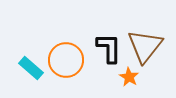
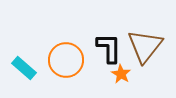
cyan rectangle: moved 7 px left
orange star: moved 8 px left, 3 px up
